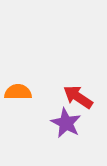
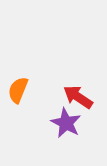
orange semicircle: moved 2 px up; rotated 68 degrees counterclockwise
